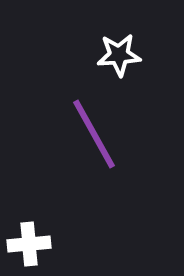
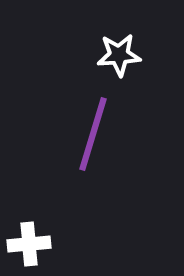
purple line: moved 1 px left; rotated 46 degrees clockwise
